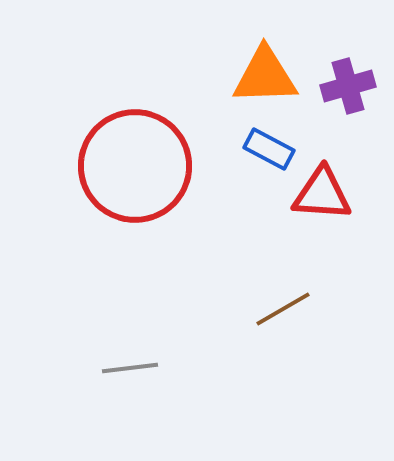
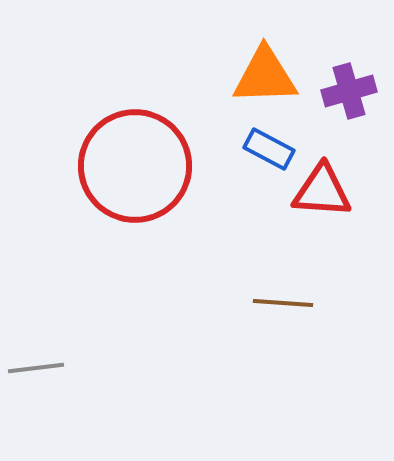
purple cross: moved 1 px right, 5 px down
red triangle: moved 3 px up
brown line: moved 6 px up; rotated 34 degrees clockwise
gray line: moved 94 px left
